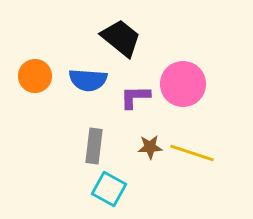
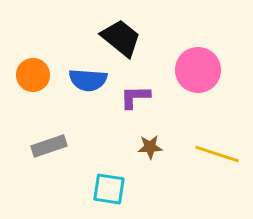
orange circle: moved 2 px left, 1 px up
pink circle: moved 15 px right, 14 px up
gray rectangle: moved 45 px left; rotated 64 degrees clockwise
yellow line: moved 25 px right, 1 px down
cyan square: rotated 20 degrees counterclockwise
